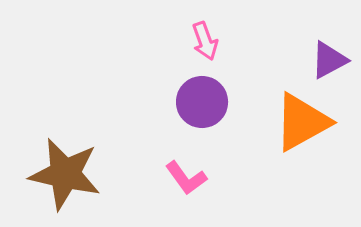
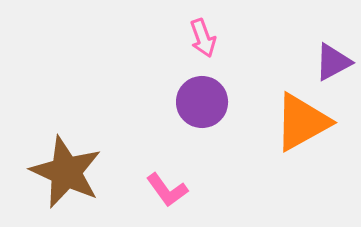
pink arrow: moved 2 px left, 3 px up
purple triangle: moved 4 px right, 2 px down
brown star: moved 1 px right, 2 px up; rotated 12 degrees clockwise
pink L-shape: moved 19 px left, 12 px down
